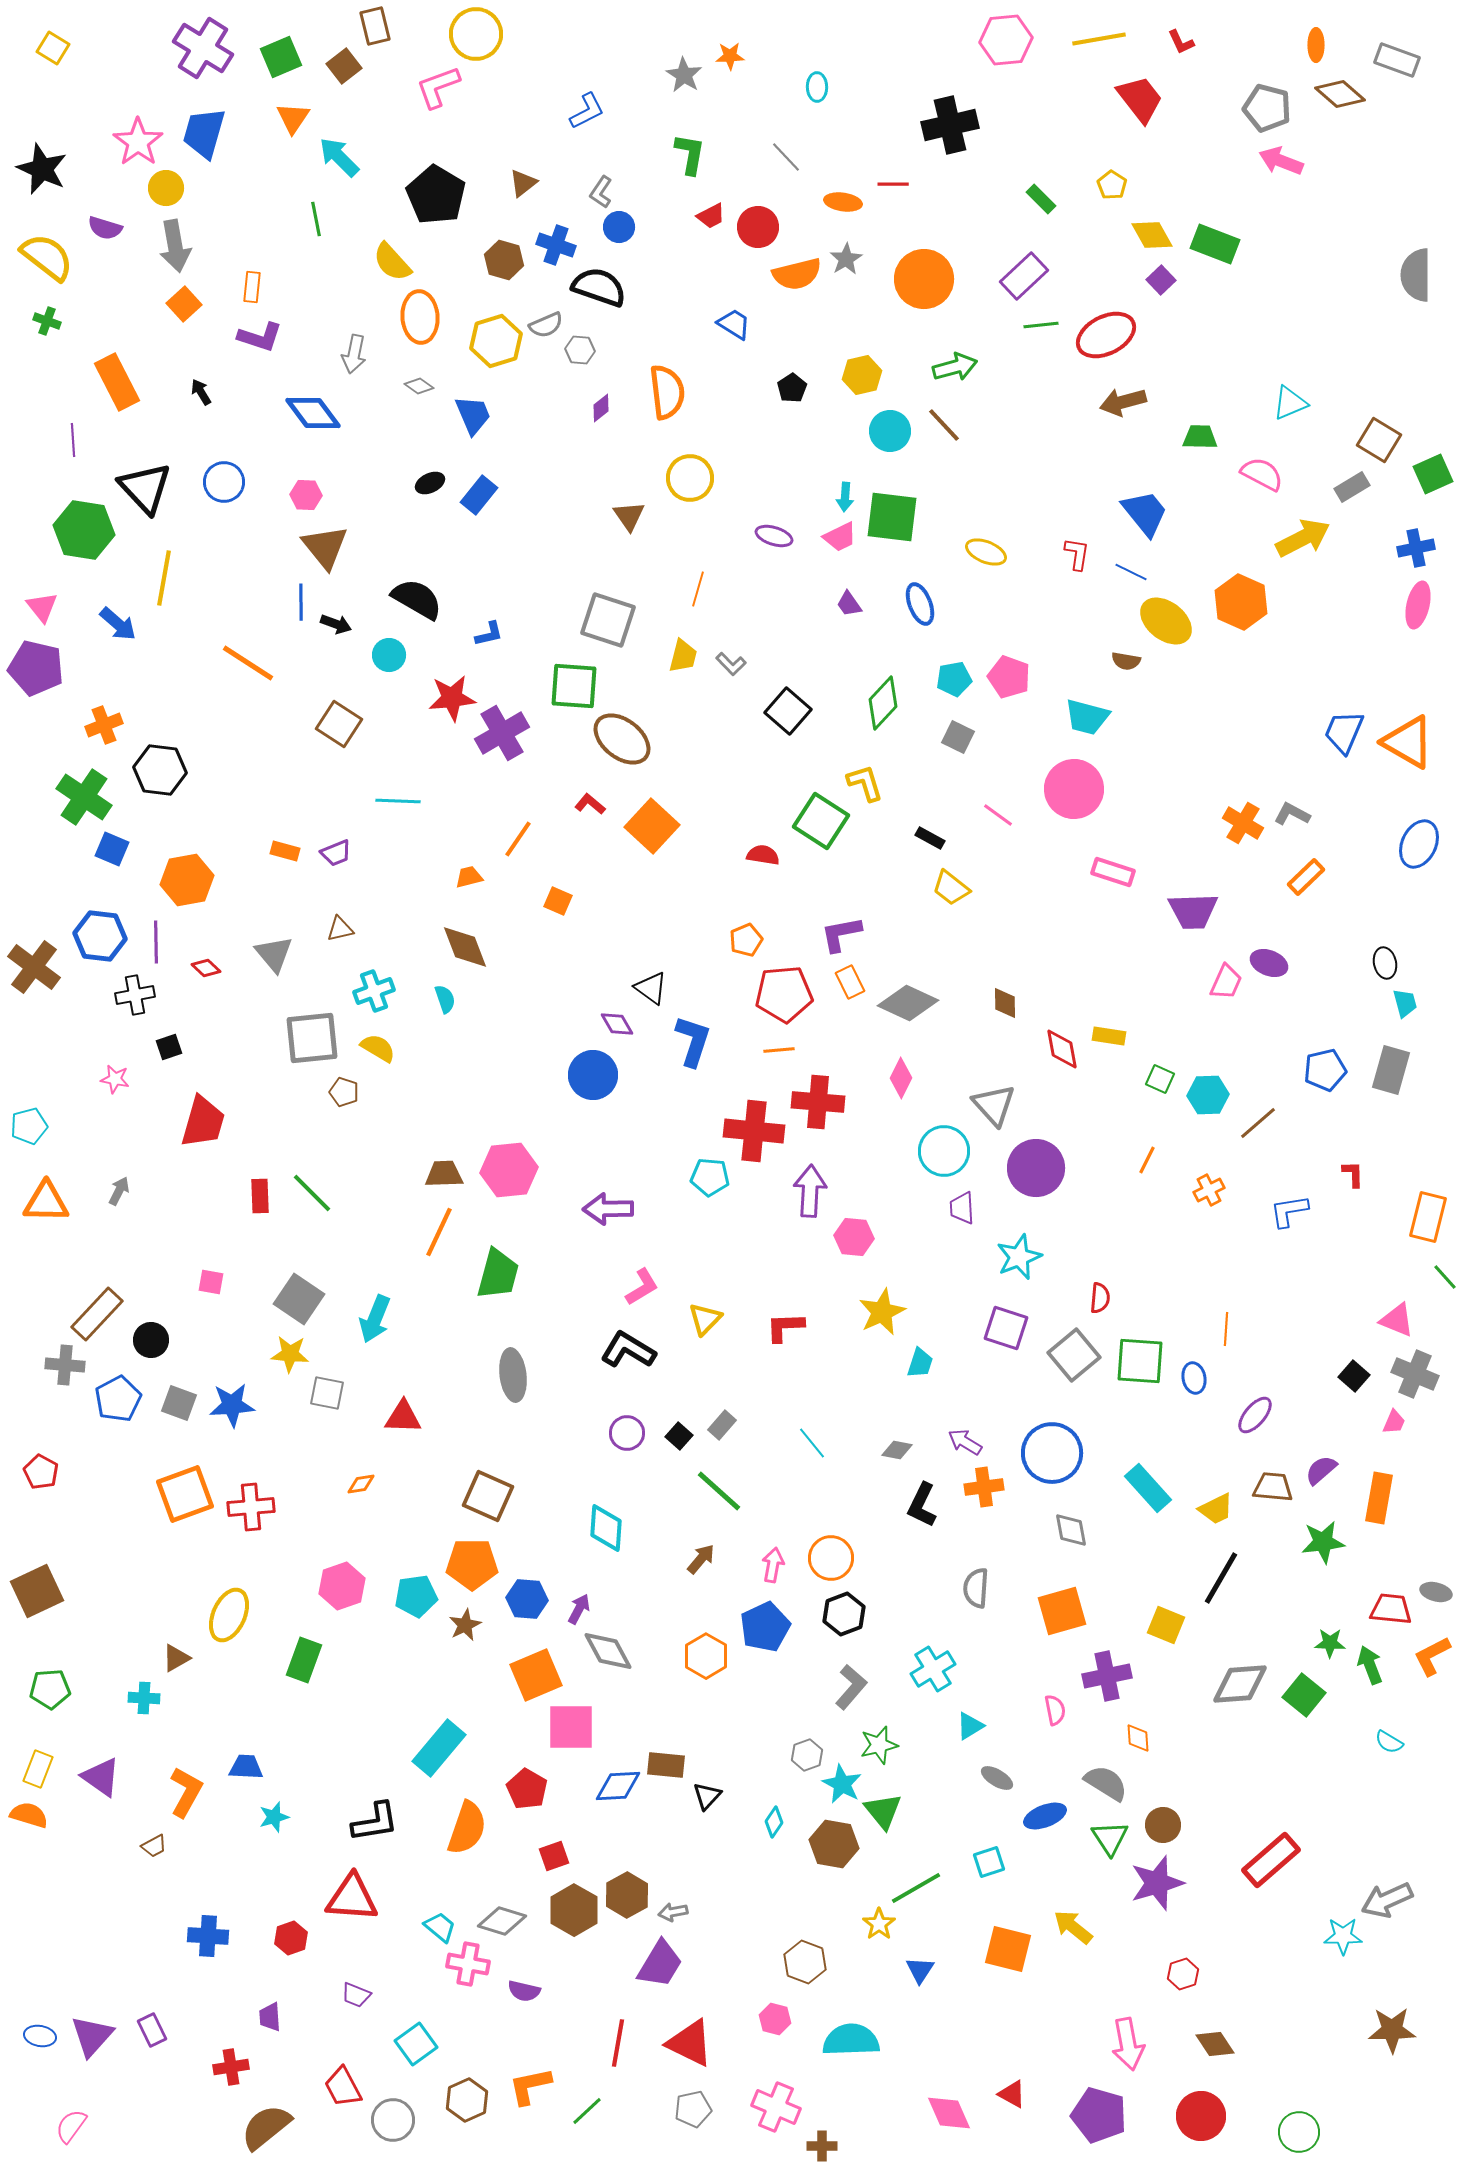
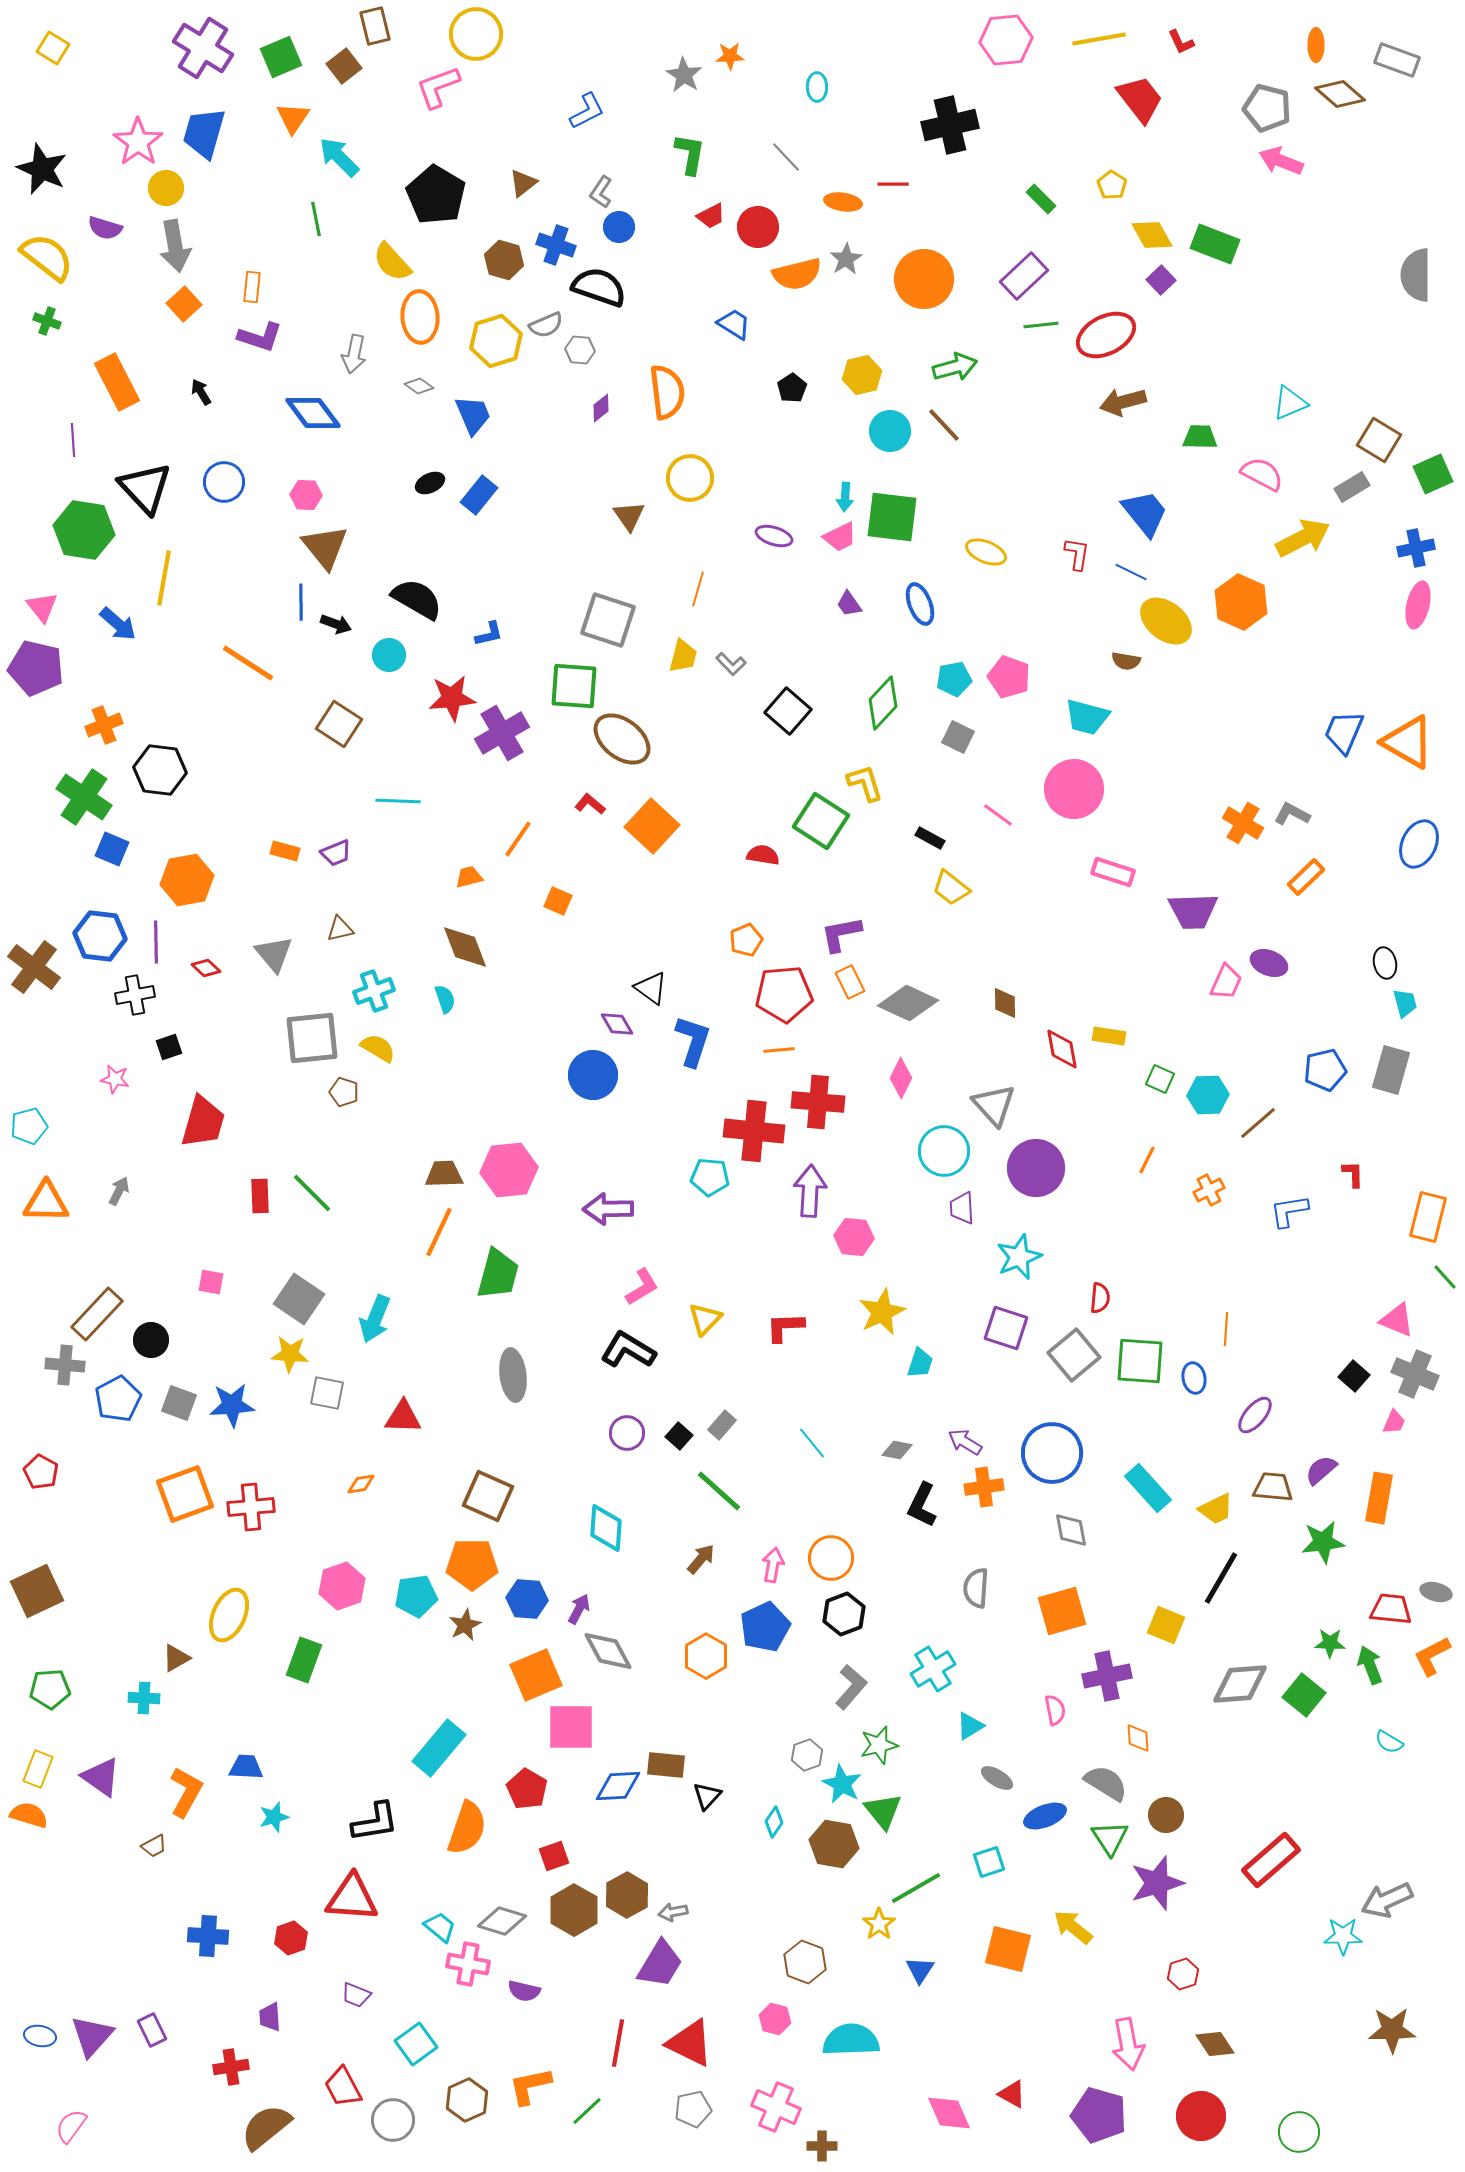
brown circle at (1163, 1825): moved 3 px right, 10 px up
